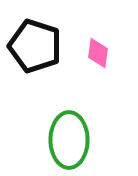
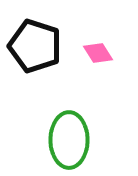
pink diamond: rotated 40 degrees counterclockwise
